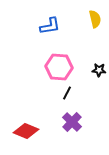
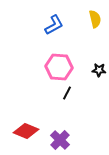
blue L-shape: moved 4 px right, 1 px up; rotated 20 degrees counterclockwise
purple cross: moved 12 px left, 18 px down
